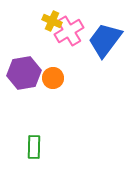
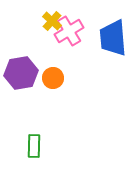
yellow cross: rotated 18 degrees clockwise
blue trapezoid: moved 8 px right, 2 px up; rotated 42 degrees counterclockwise
purple hexagon: moved 3 px left
green rectangle: moved 1 px up
